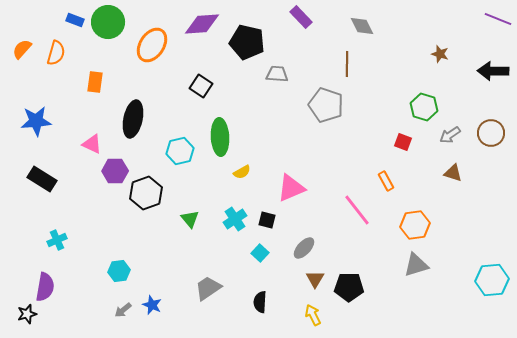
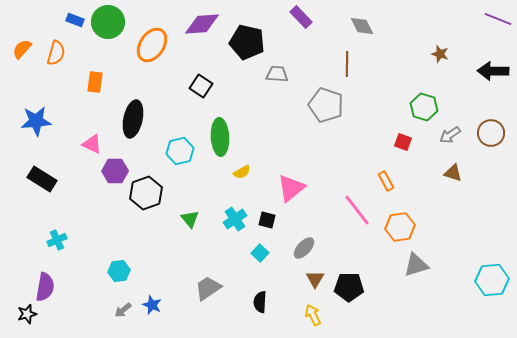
pink triangle at (291, 188): rotated 16 degrees counterclockwise
orange hexagon at (415, 225): moved 15 px left, 2 px down
